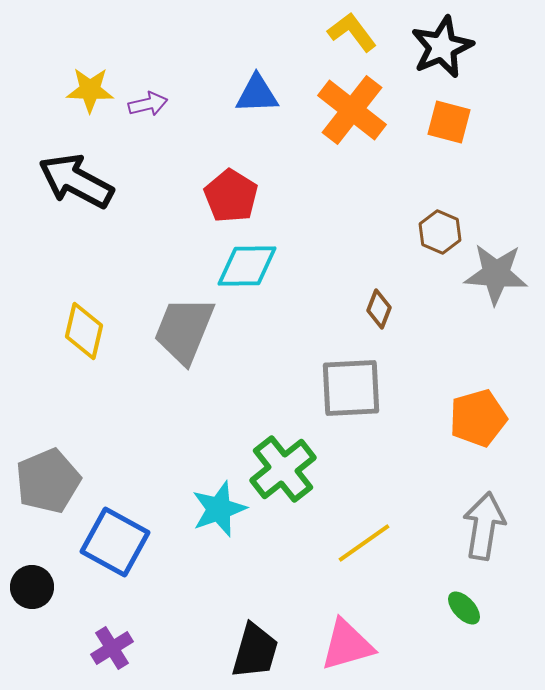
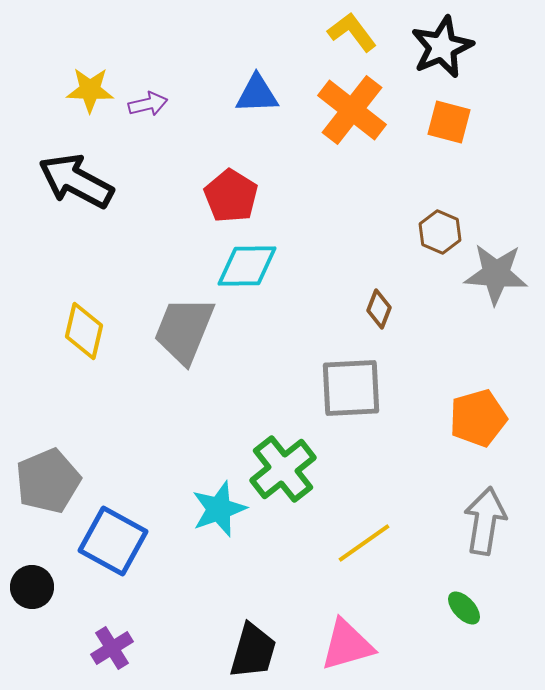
gray arrow: moved 1 px right, 5 px up
blue square: moved 2 px left, 1 px up
black trapezoid: moved 2 px left
